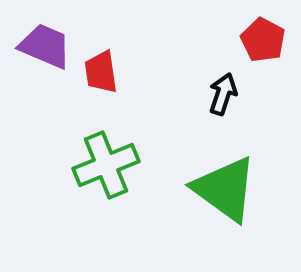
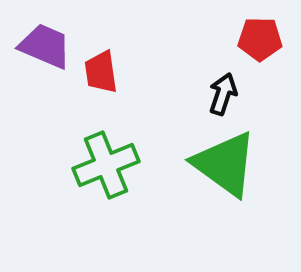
red pentagon: moved 3 px left, 1 px up; rotated 27 degrees counterclockwise
green triangle: moved 25 px up
